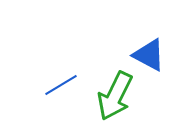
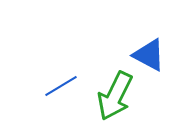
blue line: moved 1 px down
